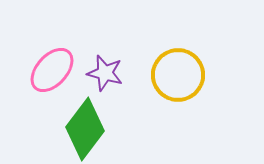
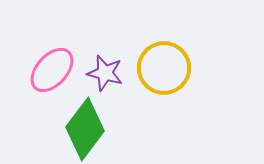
yellow circle: moved 14 px left, 7 px up
